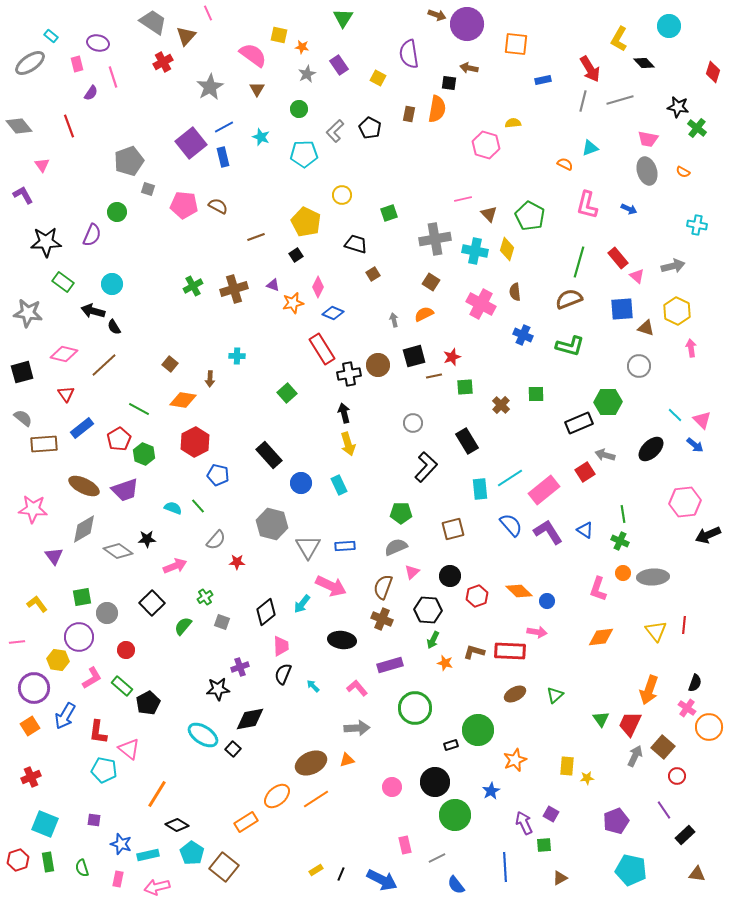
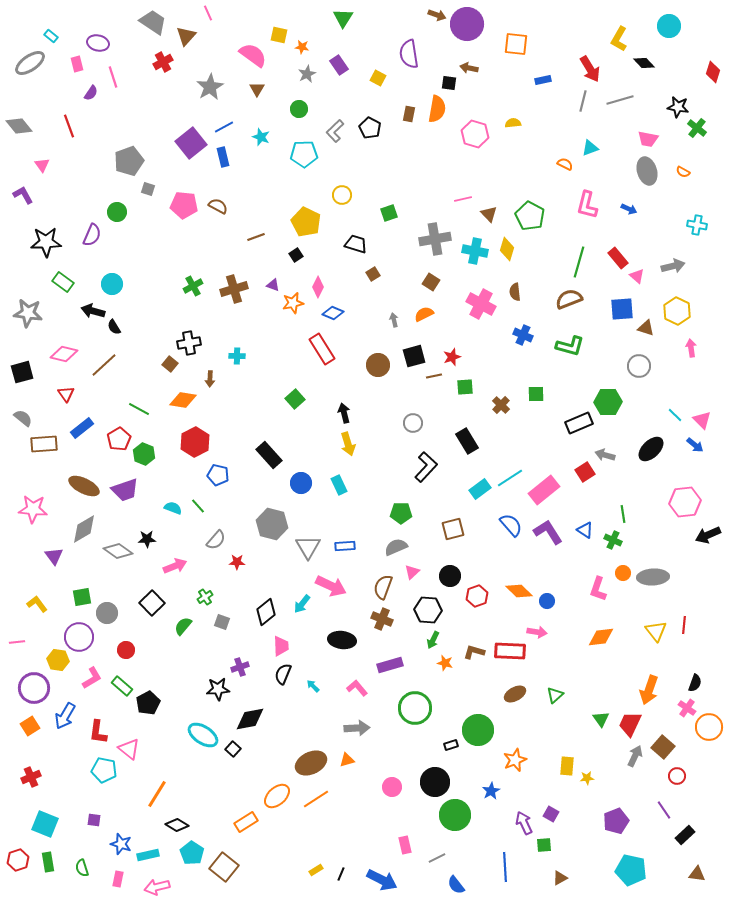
pink hexagon at (486, 145): moved 11 px left, 11 px up
black cross at (349, 374): moved 160 px left, 31 px up
green square at (287, 393): moved 8 px right, 6 px down
cyan rectangle at (480, 489): rotated 60 degrees clockwise
green cross at (620, 541): moved 7 px left, 1 px up
